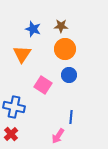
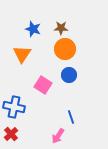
brown star: moved 2 px down
blue line: rotated 24 degrees counterclockwise
